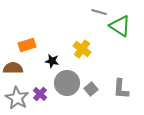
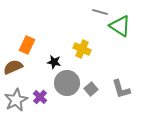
gray line: moved 1 px right
orange rectangle: rotated 48 degrees counterclockwise
yellow cross: rotated 12 degrees counterclockwise
black star: moved 2 px right, 1 px down
brown semicircle: moved 1 px up; rotated 24 degrees counterclockwise
gray L-shape: rotated 20 degrees counterclockwise
purple cross: moved 3 px down
gray star: moved 1 px left, 2 px down; rotated 15 degrees clockwise
